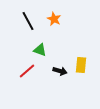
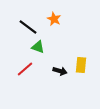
black line: moved 6 px down; rotated 24 degrees counterclockwise
green triangle: moved 2 px left, 3 px up
red line: moved 2 px left, 2 px up
